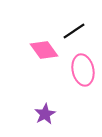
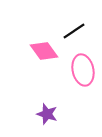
pink diamond: moved 1 px down
purple star: moved 2 px right; rotated 25 degrees counterclockwise
